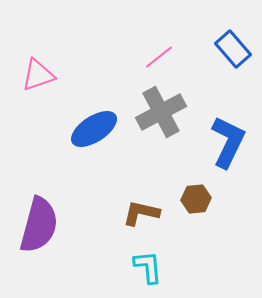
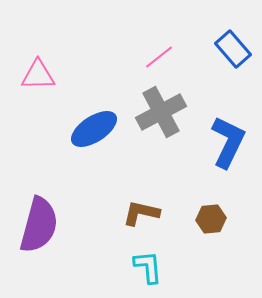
pink triangle: rotated 18 degrees clockwise
brown hexagon: moved 15 px right, 20 px down
